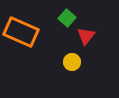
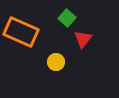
red triangle: moved 3 px left, 3 px down
yellow circle: moved 16 px left
